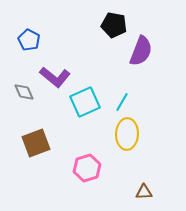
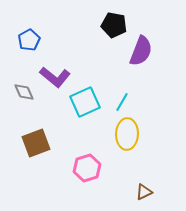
blue pentagon: rotated 15 degrees clockwise
brown triangle: rotated 24 degrees counterclockwise
